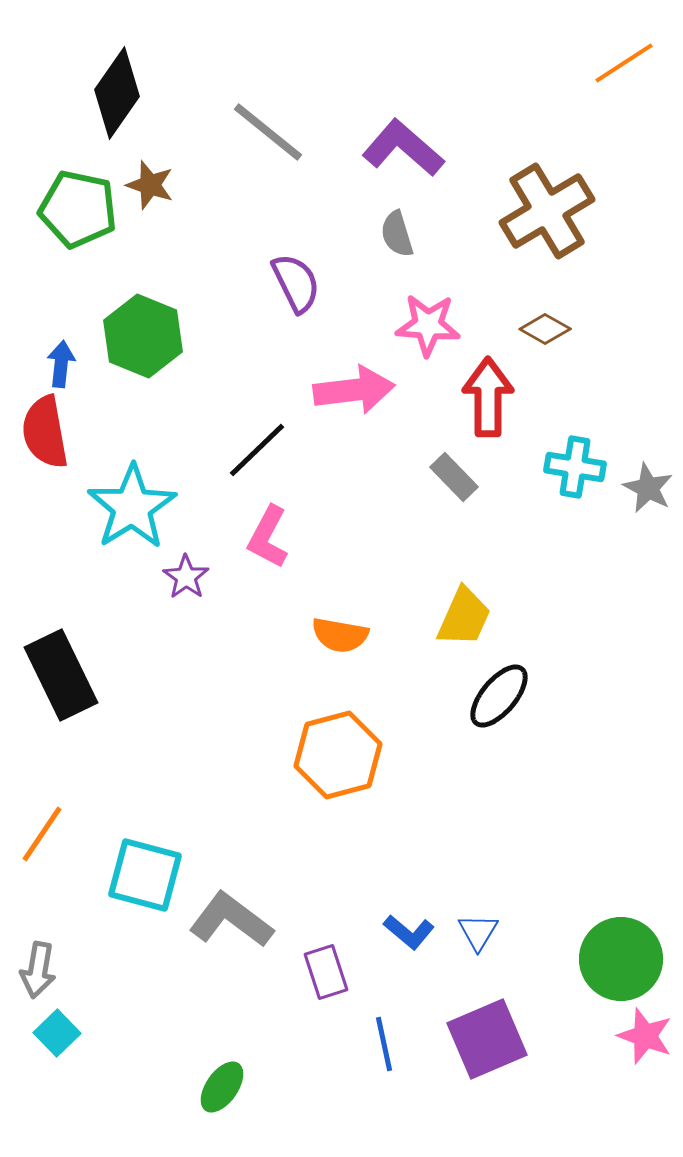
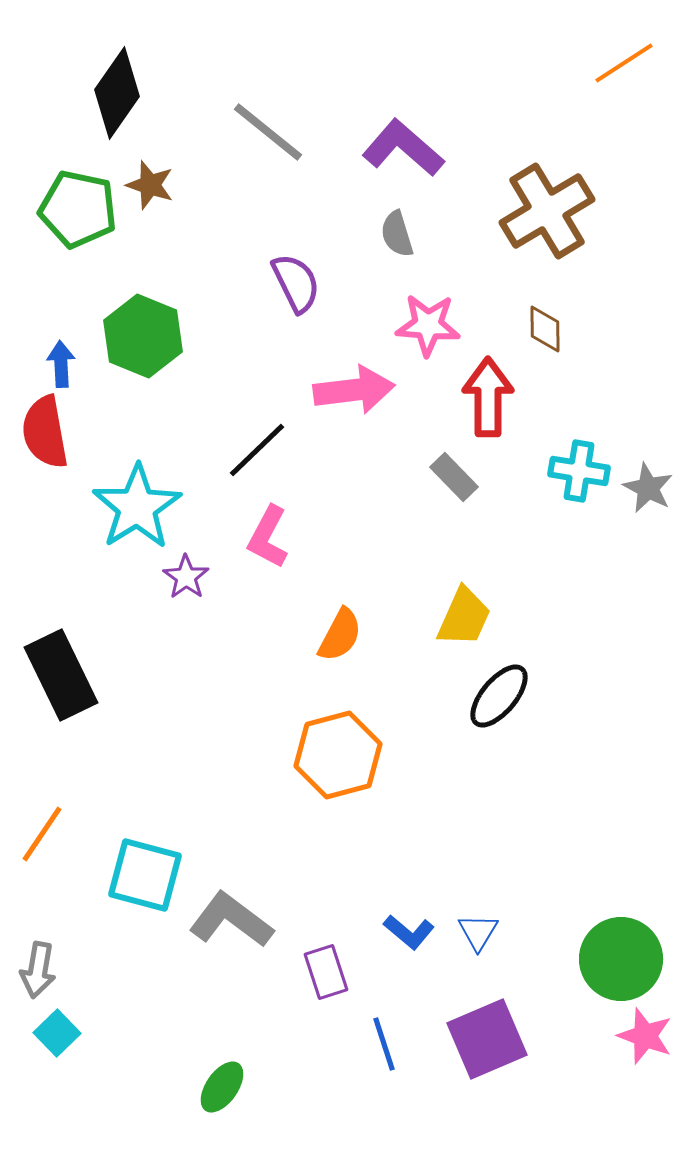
brown diamond at (545, 329): rotated 60 degrees clockwise
blue arrow at (61, 364): rotated 9 degrees counterclockwise
cyan cross at (575, 467): moved 4 px right, 4 px down
cyan star at (132, 507): moved 5 px right
orange semicircle at (340, 635): rotated 72 degrees counterclockwise
blue line at (384, 1044): rotated 6 degrees counterclockwise
